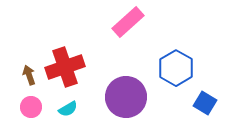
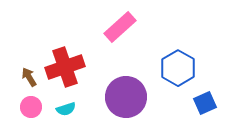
pink rectangle: moved 8 px left, 5 px down
blue hexagon: moved 2 px right
brown arrow: moved 2 px down; rotated 12 degrees counterclockwise
blue square: rotated 35 degrees clockwise
cyan semicircle: moved 2 px left; rotated 12 degrees clockwise
